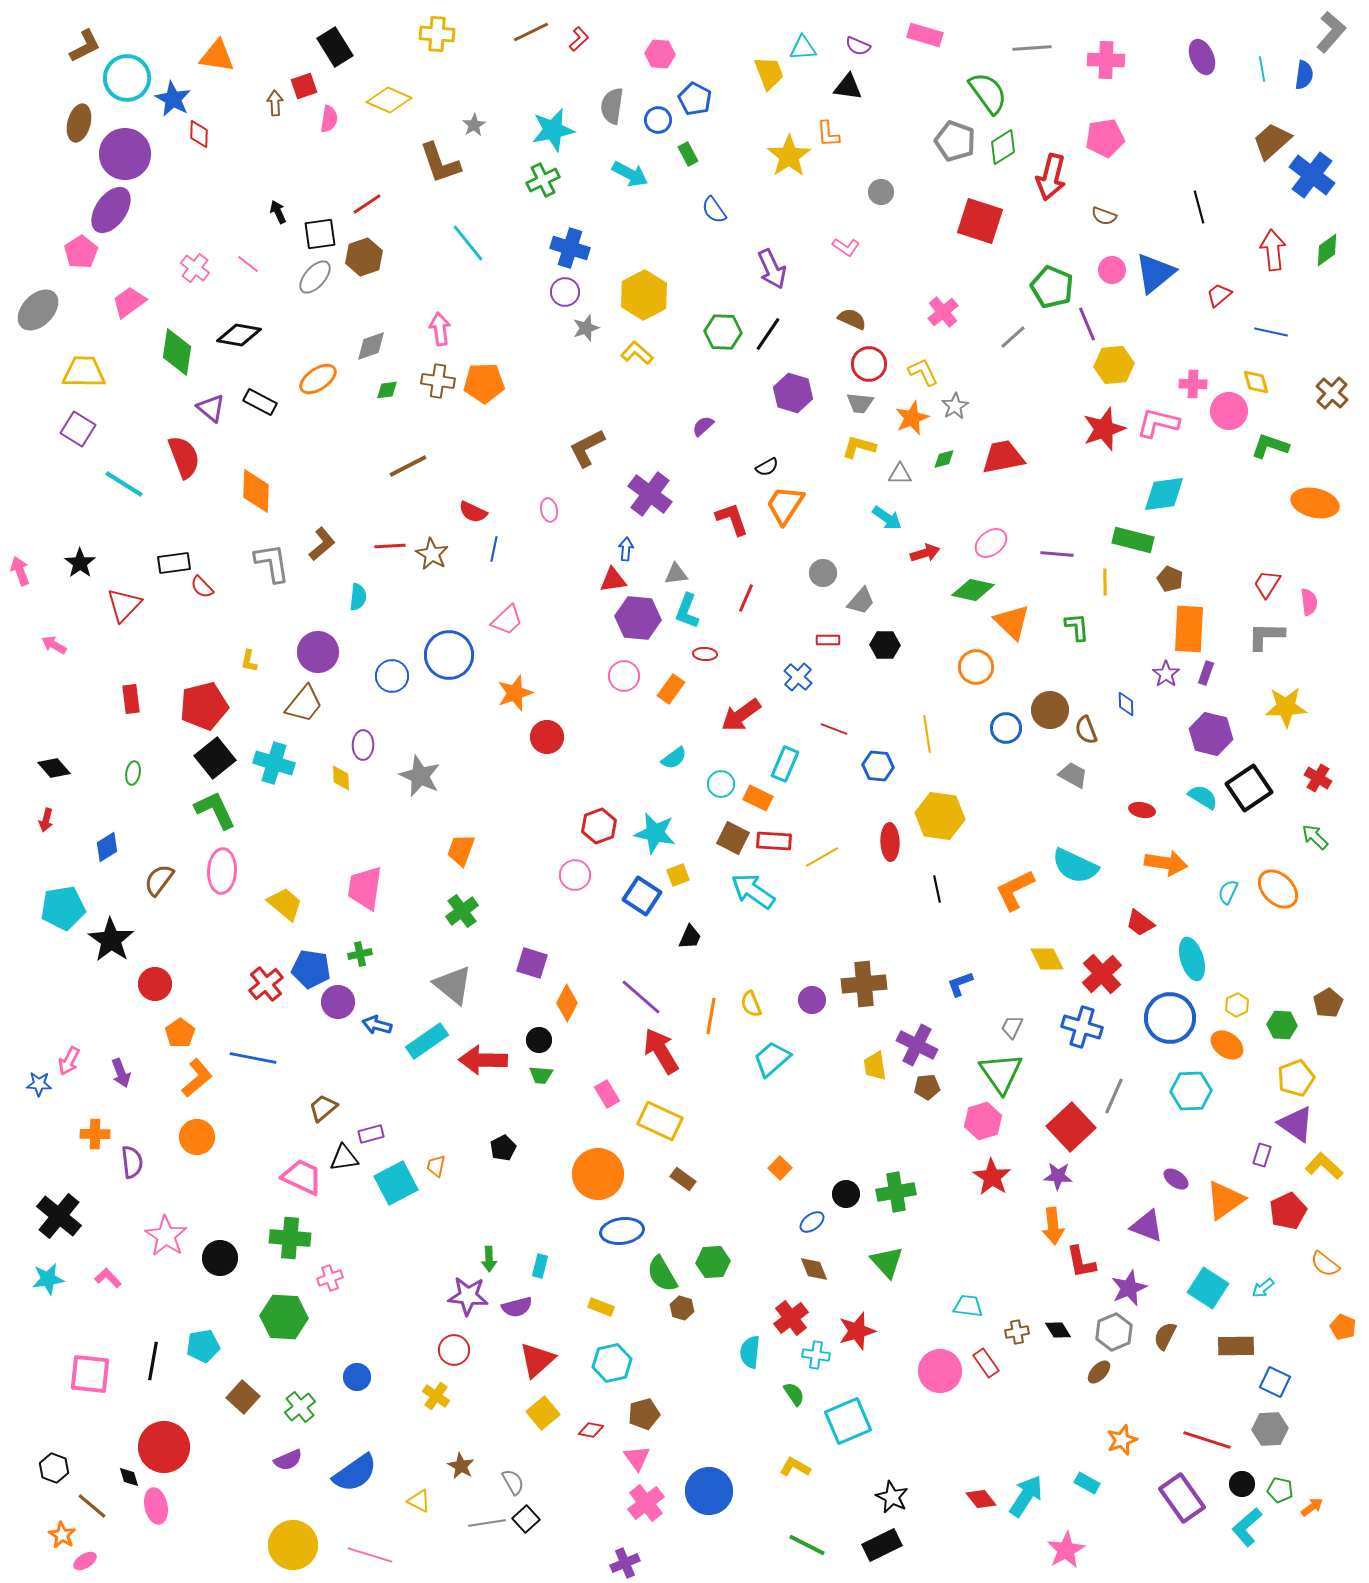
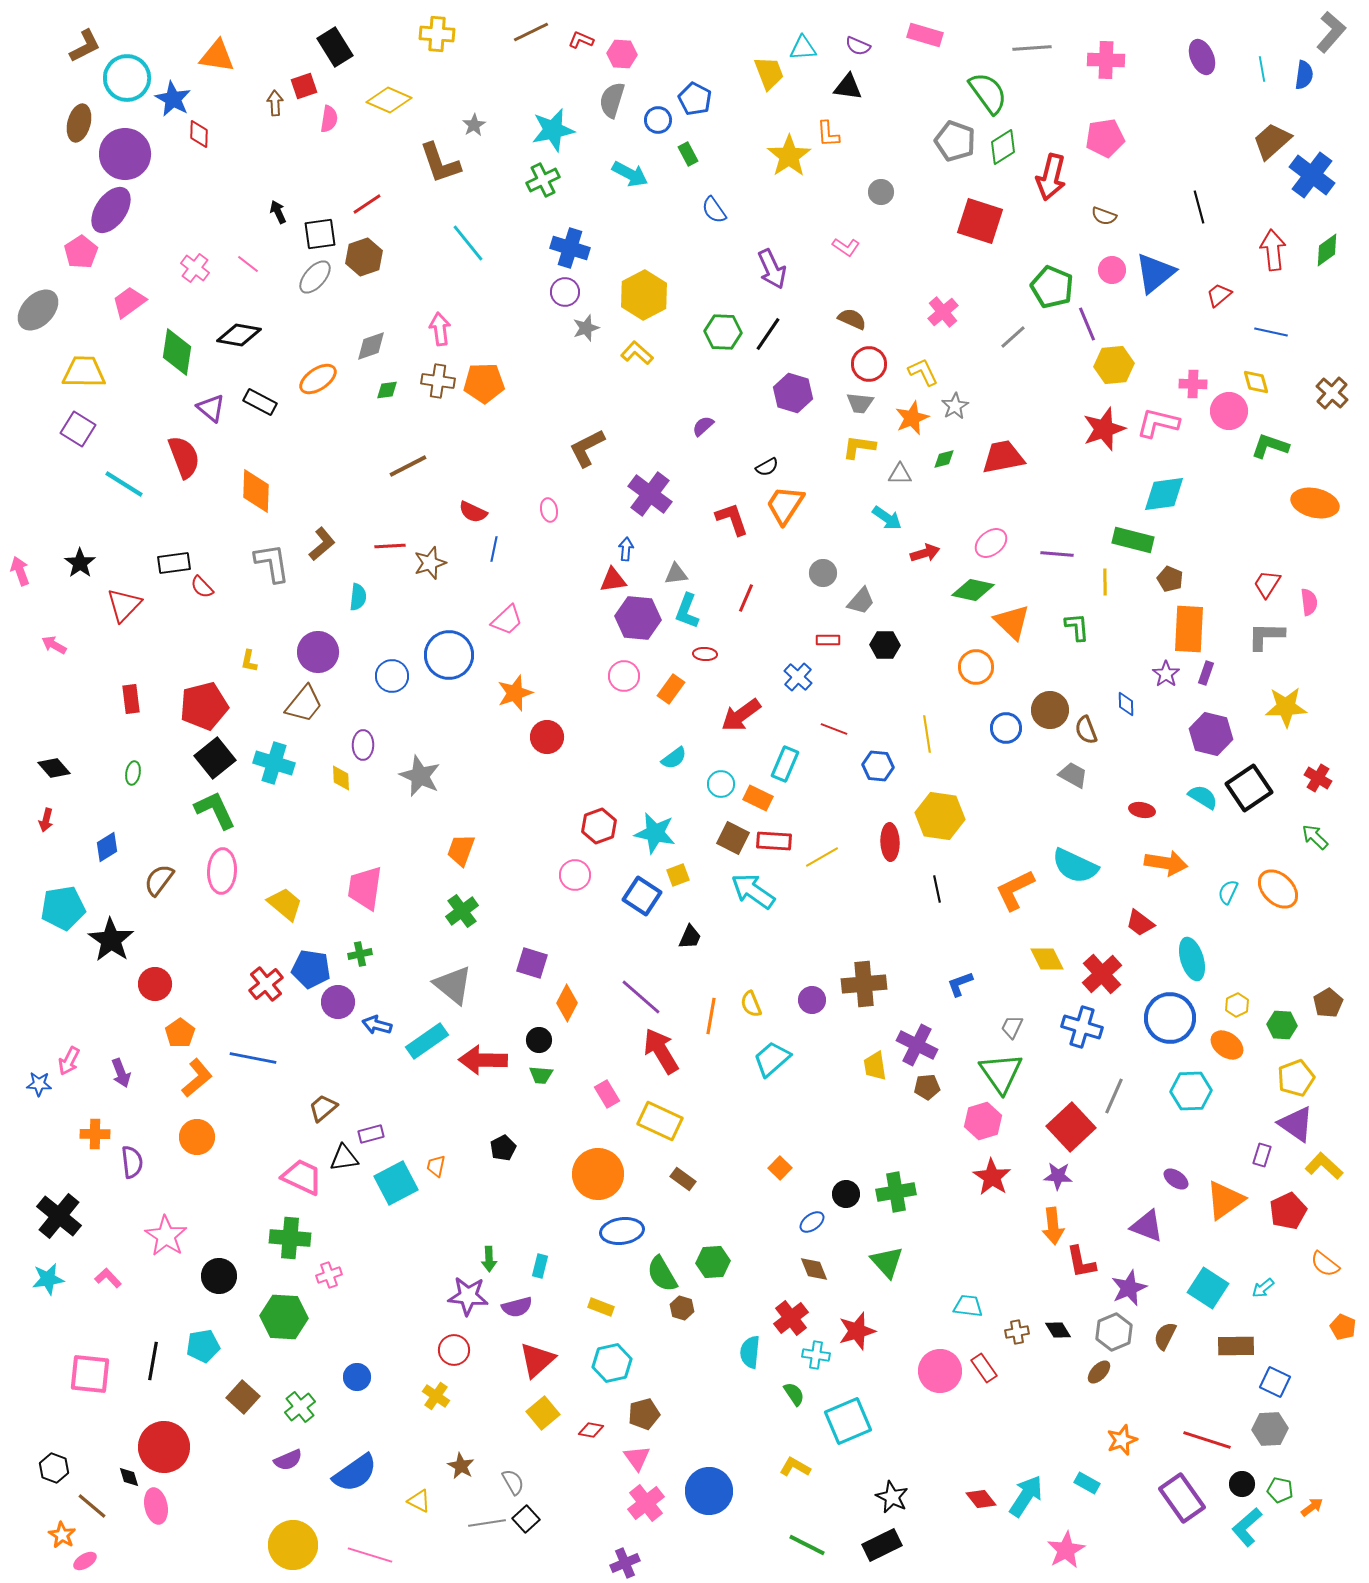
red L-shape at (579, 39): moved 2 px right, 1 px down; rotated 115 degrees counterclockwise
pink hexagon at (660, 54): moved 38 px left
gray semicircle at (612, 106): moved 6 px up; rotated 9 degrees clockwise
yellow L-shape at (859, 447): rotated 8 degrees counterclockwise
brown star at (432, 554): moved 2 px left, 9 px down; rotated 24 degrees clockwise
black circle at (220, 1258): moved 1 px left, 18 px down
pink cross at (330, 1278): moved 1 px left, 3 px up
red rectangle at (986, 1363): moved 2 px left, 5 px down
